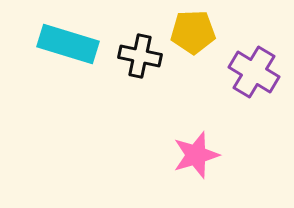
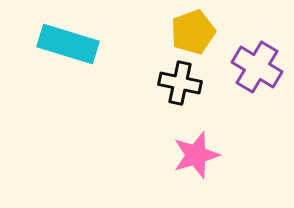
yellow pentagon: rotated 18 degrees counterclockwise
black cross: moved 40 px right, 27 px down
purple cross: moved 3 px right, 5 px up
